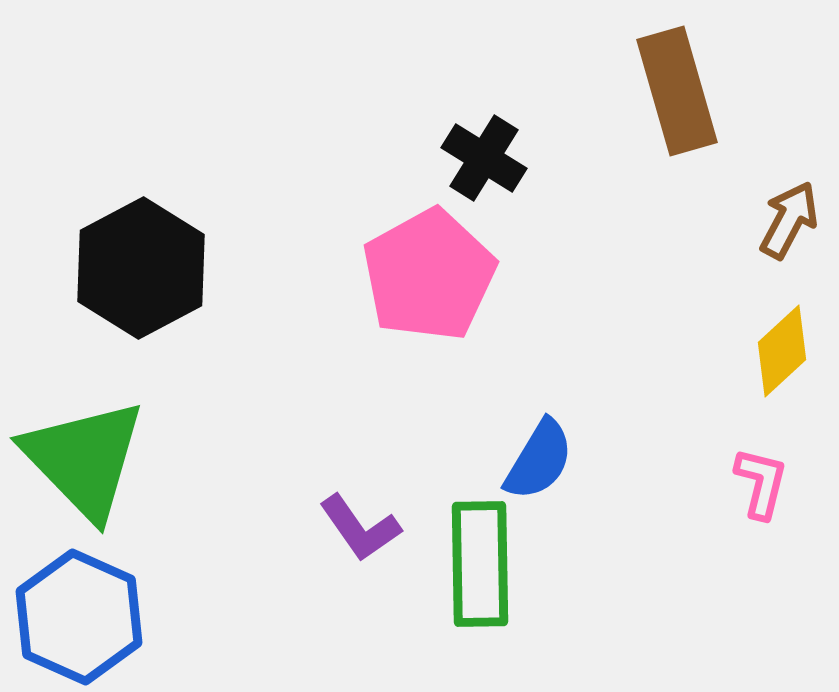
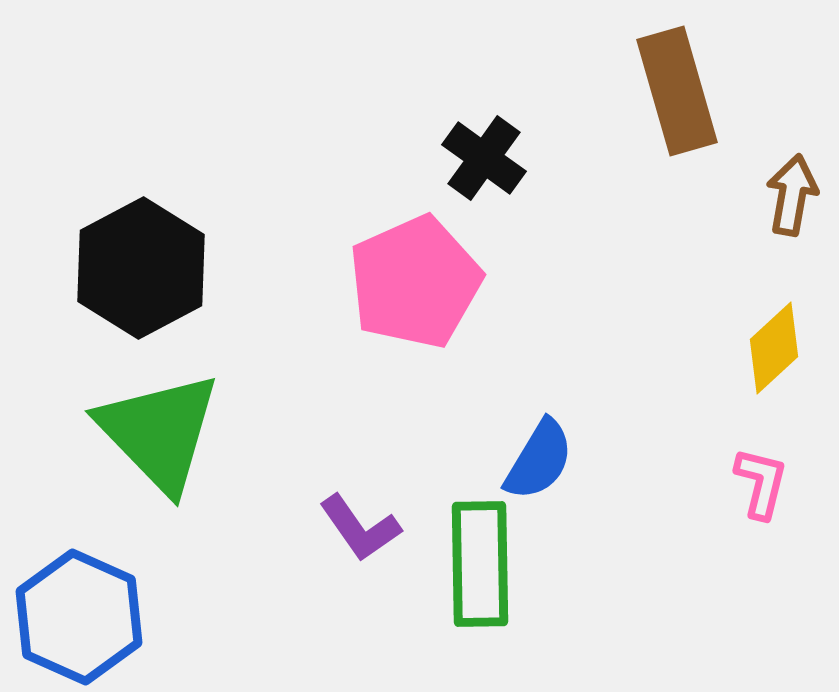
black cross: rotated 4 degrees clockwise
brown arrow: moved 3 px right, 25 px up; rotated 18 degrees counterclockwise
pink pentagon: moved 14 px left, 7 px down; rotated 5 degrees clockwise
yellow diamond: moved 8 px left, 3 px up
green triangle: moved 75 px right, 27 px up
